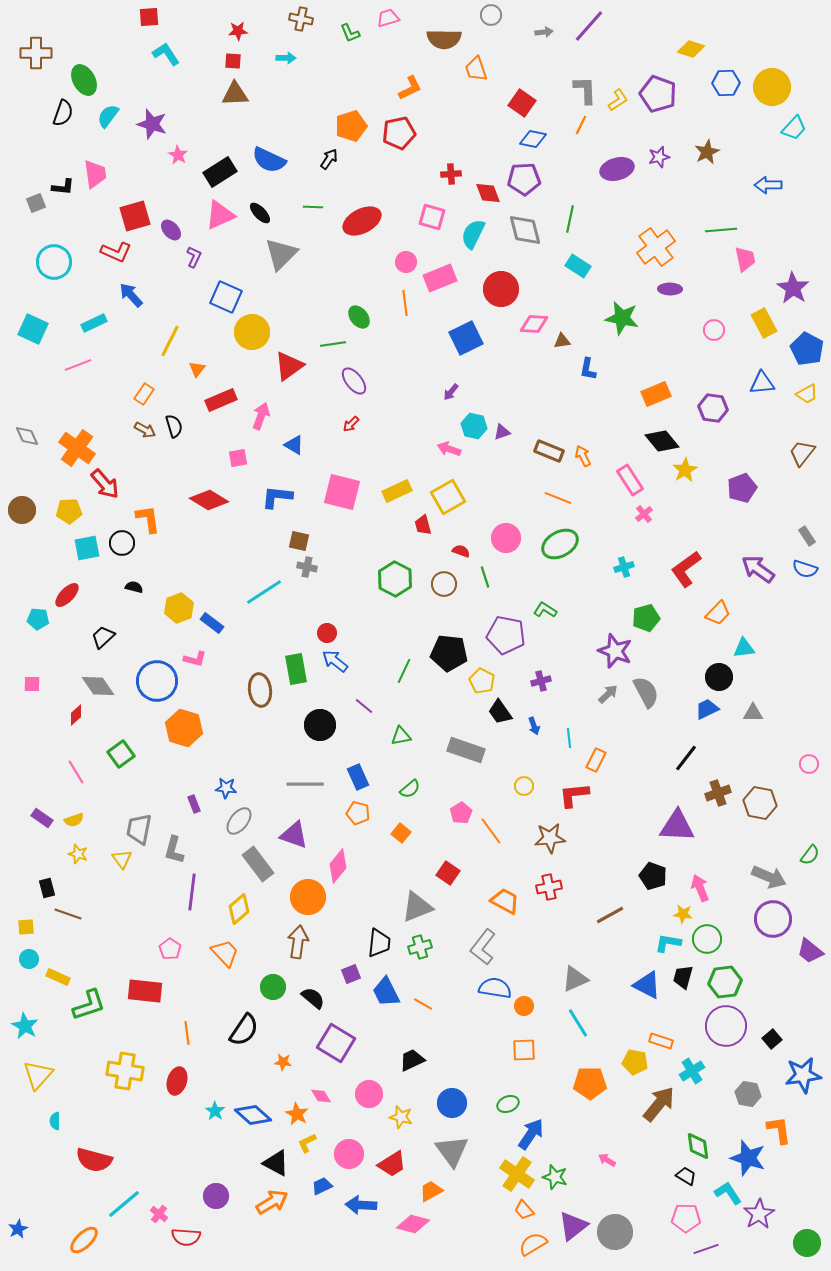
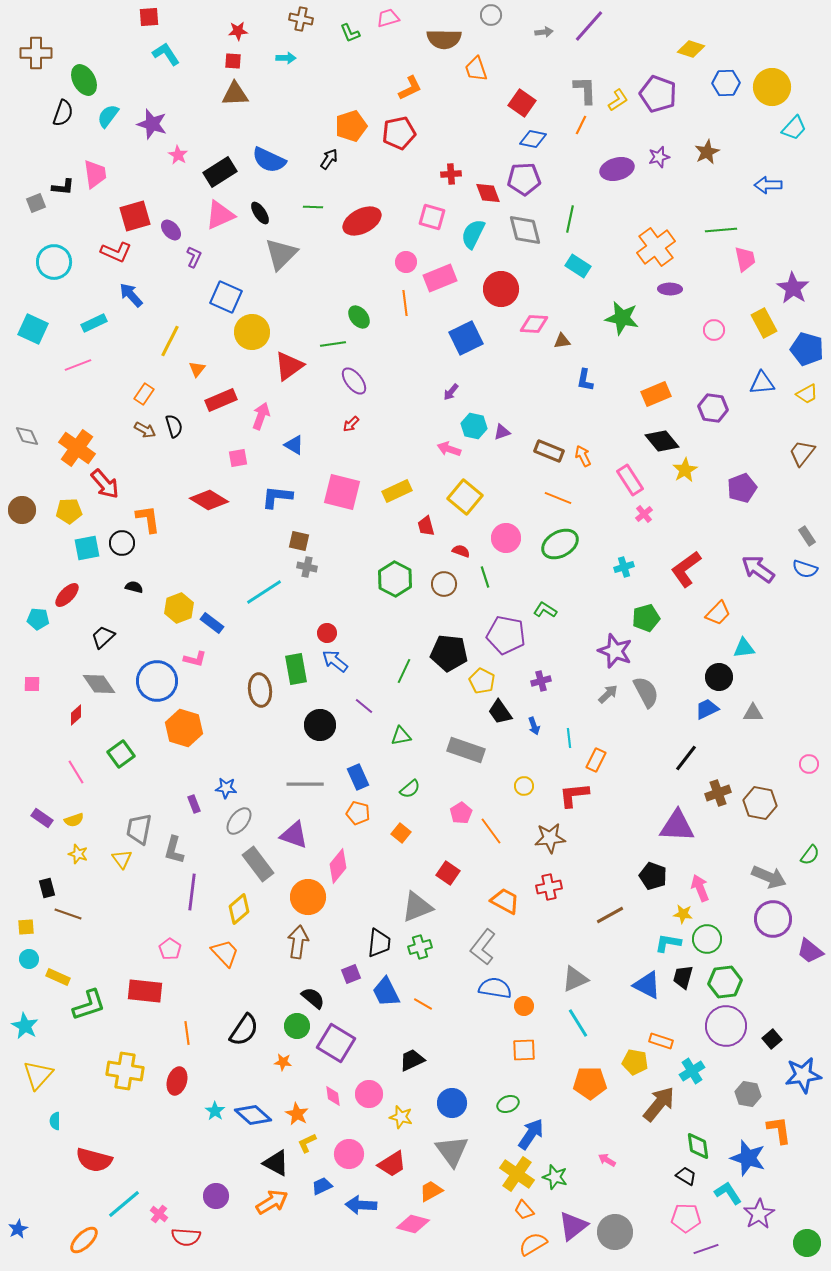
black ellipse at (260, 213): rotated 10 degrees clockwise
blue pentagon at (807, 349): rotated 12 degrees counterclockwise
blue L-shape at (588, 369): moved 3 px left, 11 px down
yellow square at (448, 497): moved 17 px right; rotated 20 degrees counterclockwise
red trapezoid at (423, 525): moved 3 px right, 1 px down
gray diamond at (98, 686): moved 1 px right, 2 px up
green circle at (273, 987): moved 24 px right, 39 px down
pink diamond at (321, 1096): moved 12 px right; rotated 25 degrees clockwise
